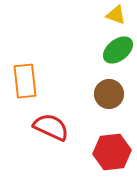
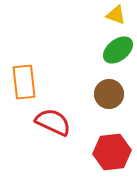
orange rectangle: moved 1 px left, 1 px down
red semicircle: moved 2 px right, 5 px up
